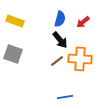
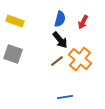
red arrow: rotated 24 degrees counterclockwise
orange cross: rotated 35 degrees clockwise
